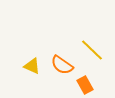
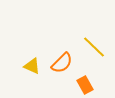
yellow line: moved 2 px right, 3 px up
orange semicircle: moved 2 px up; rotated 80 degrees counterclockwise
